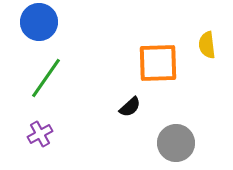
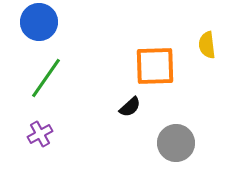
orange square: moved 3 px left, 3 px down
